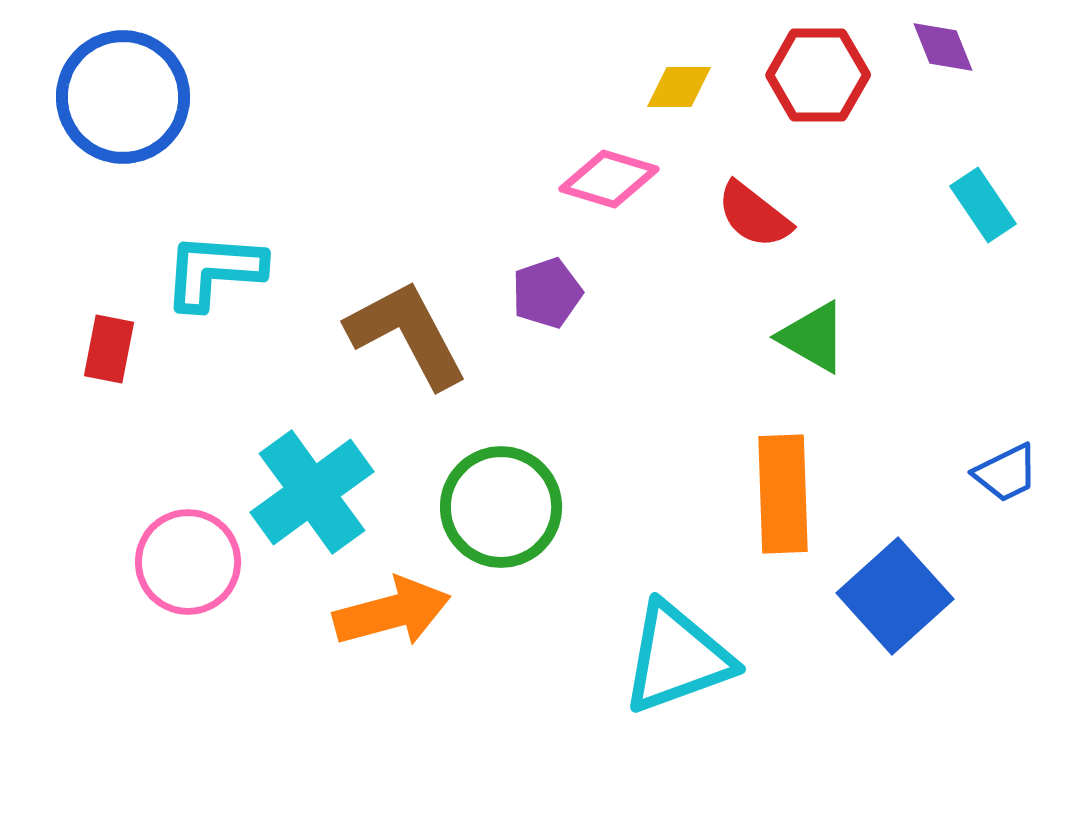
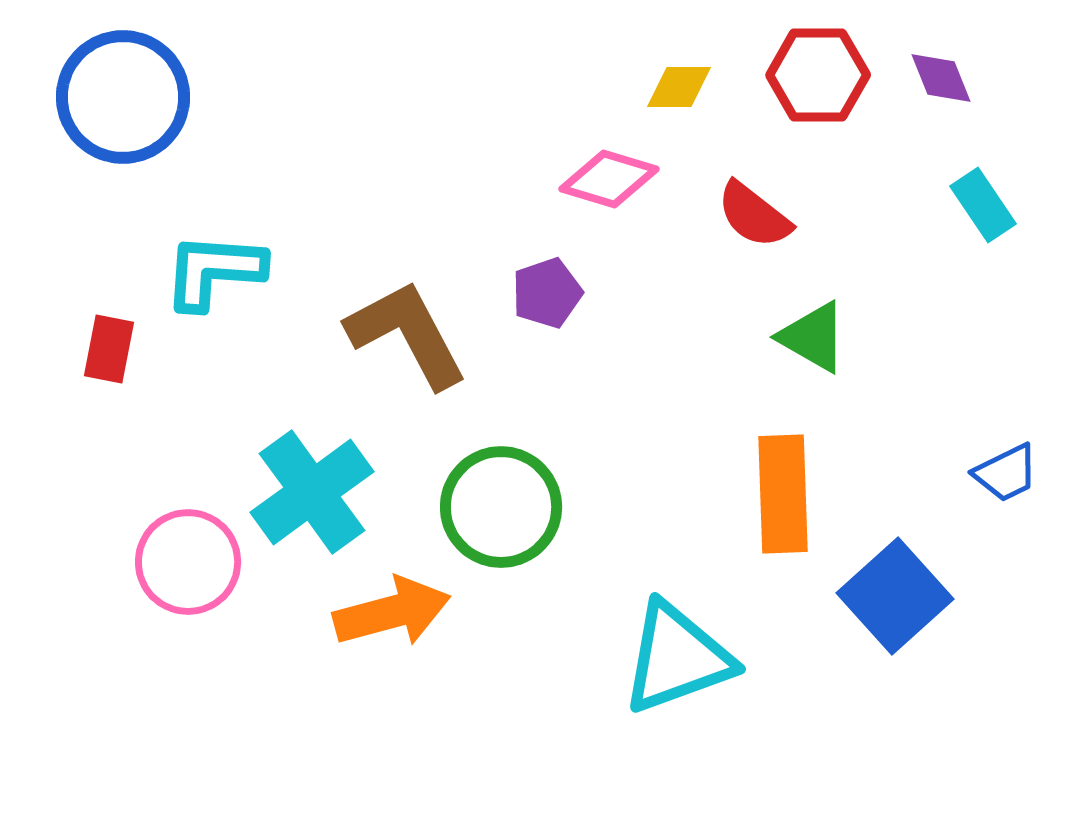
purple diamond: moved 2 px left, 31 px down
